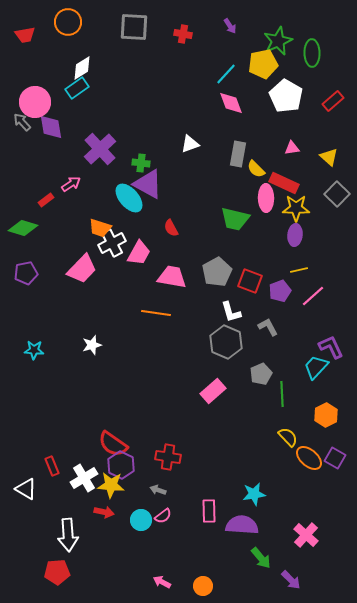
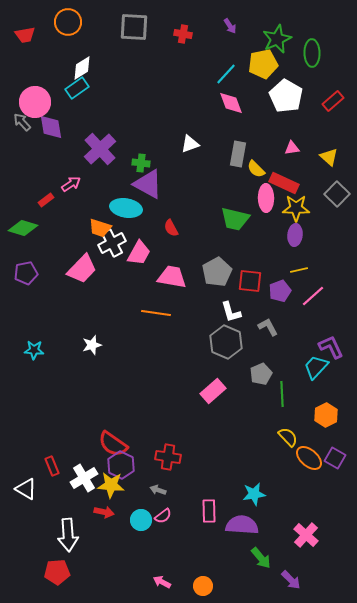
green star at (278, 41): moved 1 px left, 2 px up
cyan ellipse at (129, 198): moved 3 px left, 10 px down; rotated 40 degrees counterclockwise
red square at (250, 281): rotated 15 degrees counterclockwise
